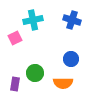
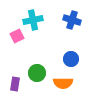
pink square: moved 2 px right, 2 px up
green circle: moved 2 px right
